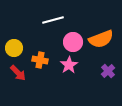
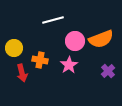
pink circle: moved 2 px right, 1 px up
red arrow: moved 4 px right; rotated 30 degrees clockwise
